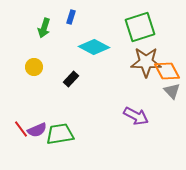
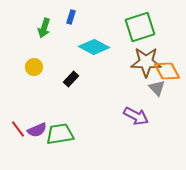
gray triangle: moved 15 px left, 3 px up
red line: moved 3 px left
